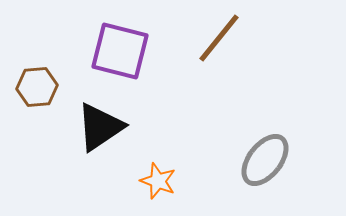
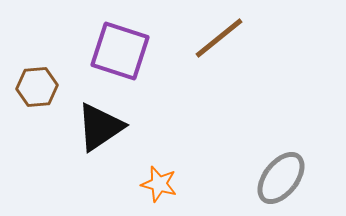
brown line: rotated 12 degrees clockwise
purple square: rotated 4 degrees clockwise
gray ellipse: moved 16 px right, 18 px down
orange star: moved 1 px right, 3 px down; rotated 6 degrees counterclockwise
